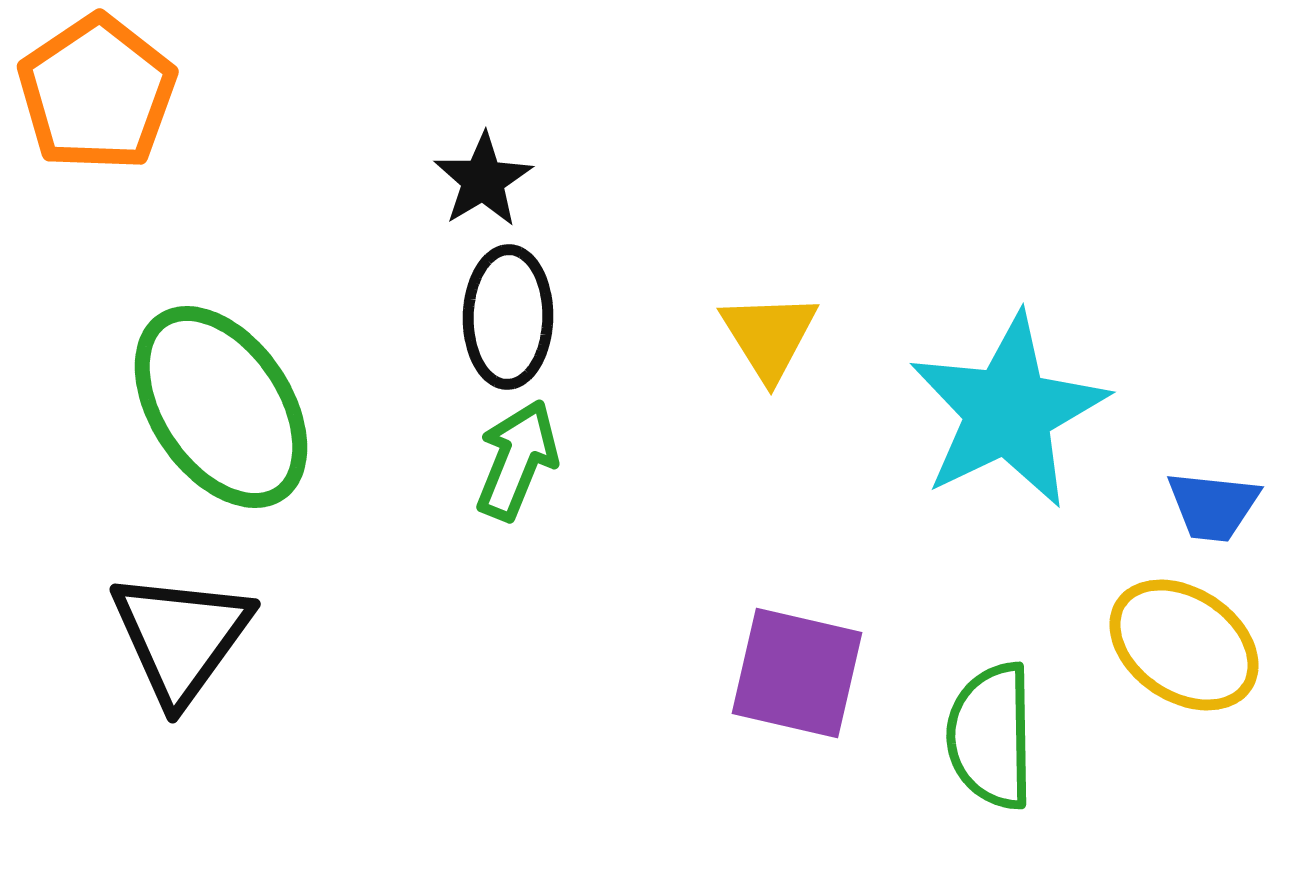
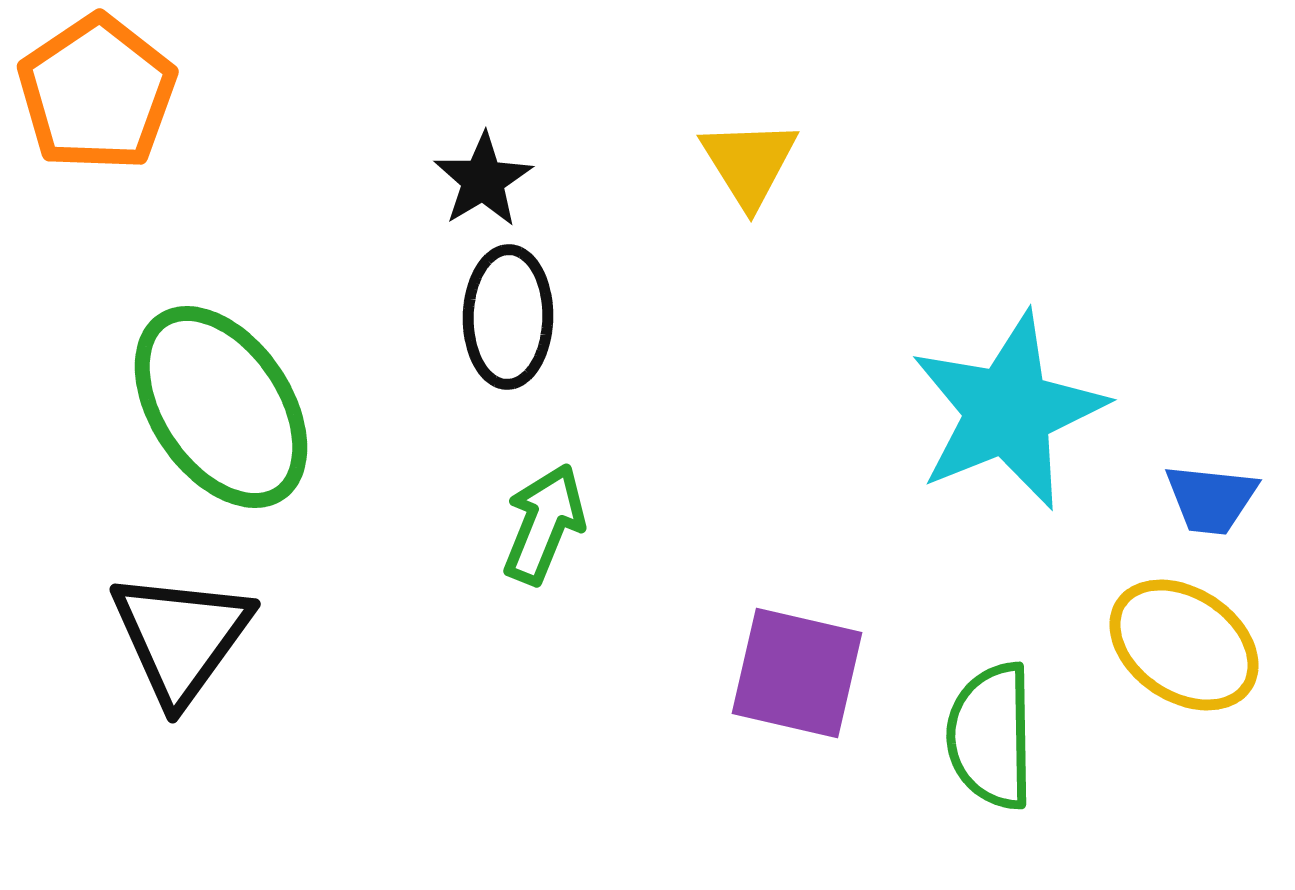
yellow triangle: moved 20 px left, 173 px up
cyan star: rotated 4 degrees clockwise
green arrow: moved 27 px right, 64 px down
blue trapezoid: moved 2 px left, 7 px up
